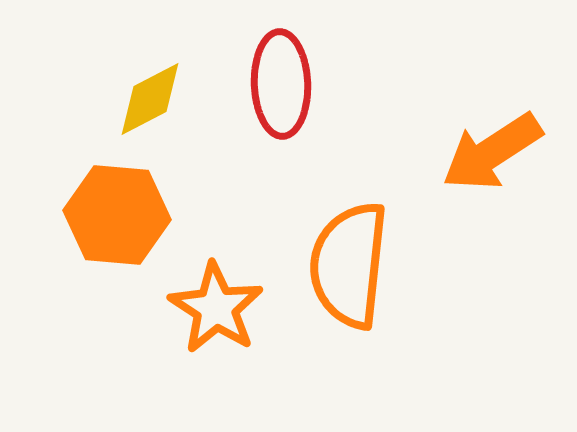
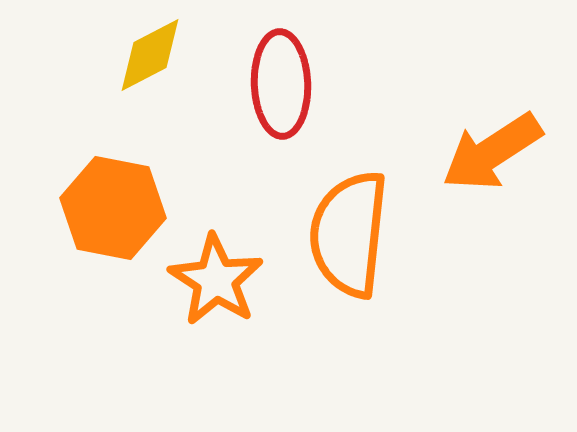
yellow diamond: moved 44 px up
orange hexagon: moved 4 px left, 7 px up; rotated 6 degrees clockwise
orange semicircle: moved 31 px up
orange star: moved 28 px up
